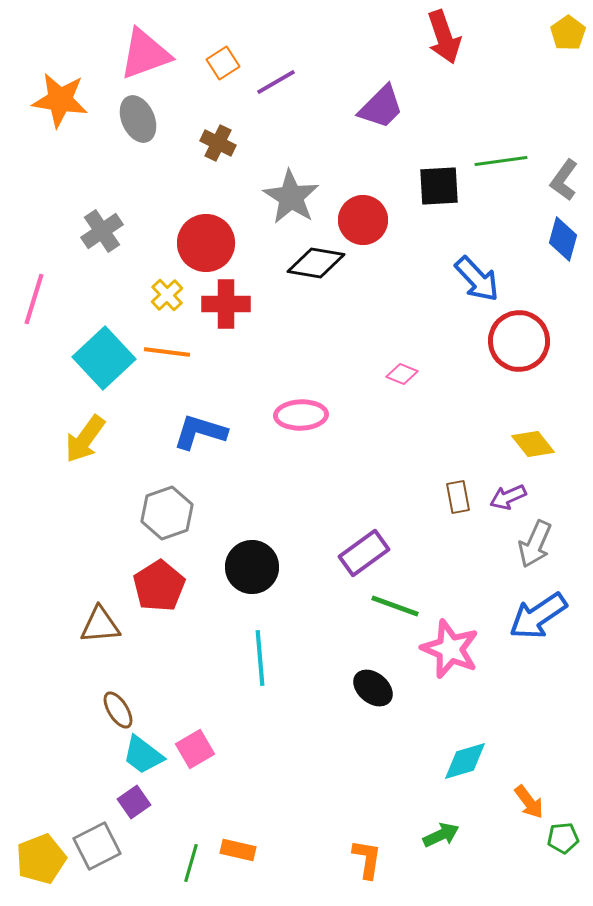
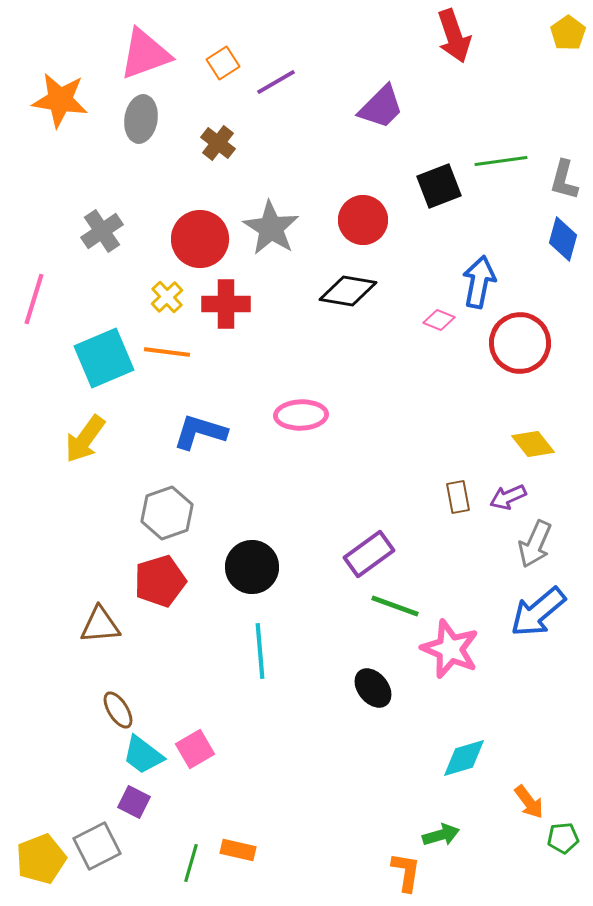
red arrow at (444, 37): moved 10 px right, 1 px up
gray ellipse at (138, 119): moved 3 px right; rotated 33 degrees clockwise
brown cross at (218, 143): rotated 12 degrees clockwise
gray L-shape at (564, 180): rotated 21 degrees counterclockwise
black square at (439, 186): rotated 18 degrees counterclockwise
gray star at (291, 197): moved 20 px left, 31 px down
red circle at (206, 243): moved 6 px left, 4 px up
black diamond at (316, 263): moved 32 px right, 28 px down
blue arrow at (477, 279): moved 2 px right, 3 px down; rotated 126 degrees counterclockwise
yellow cross at (167, 295): moved 2 px down
red circle at (519, 341): moved 1 px right, 2 px down
cyan square at (104, 358): rotated 20 degrees clockwise
pink diamond at (402, 374): moved 37 px right, 54 px up
purple rectangle at (364, 553): moved 5 px right, 1 px down
red pentagon at (159, 586): moved 1 px right, 5 px up; rotated 15 degrees clockwise
blue arrow at (538, 616): moved 4 px up; rotated 6 degrees counterclockwise
cyan line at (260, 658): moved 7 px up
black ellipse at (373, 688): rotated 12 degrees clockwise
cyan diamond at (465, 761): moved 1 px left, 3 px up
purple square at (134, 802): rotated 28 degrees counterclockwise
green arrow at (441, 835): rotated 9 degrees clockwise
orange L-shape at (367, 859): moved 39 px right, 13 px down
